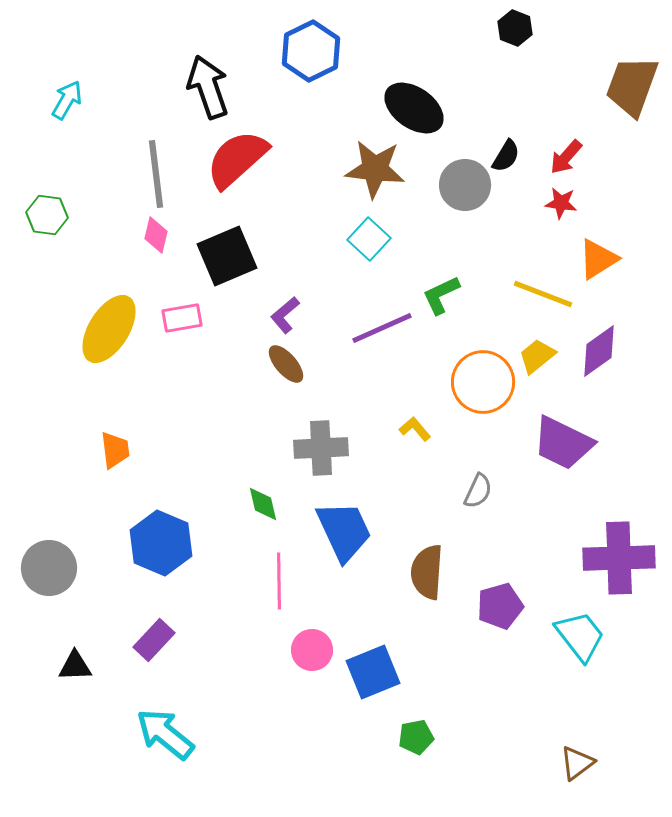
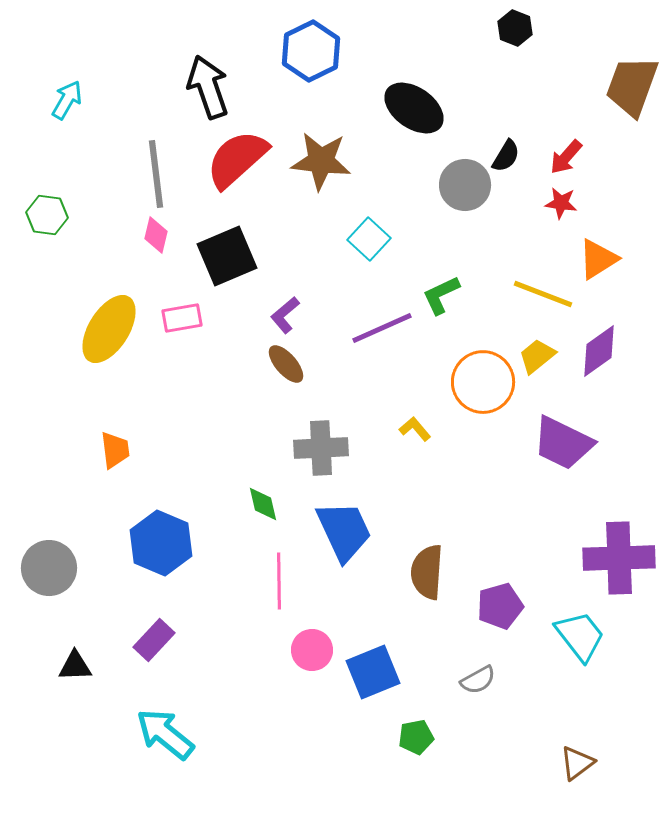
brown star at (375, 169): moved 54 px left, 8 px up
gray semicircle at (478, 491): moved 189 px down; rotated 36 degrees clockwise
